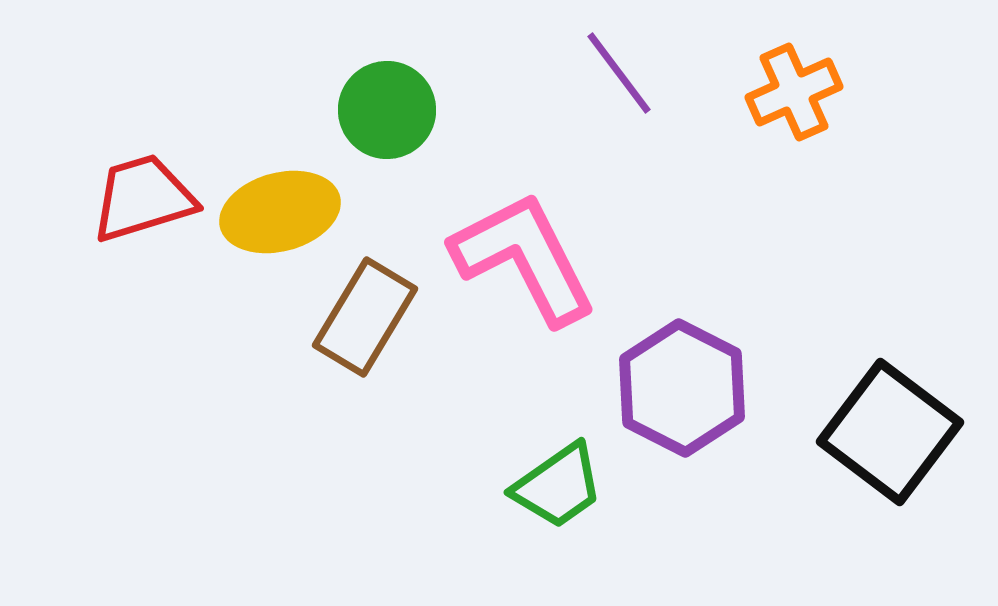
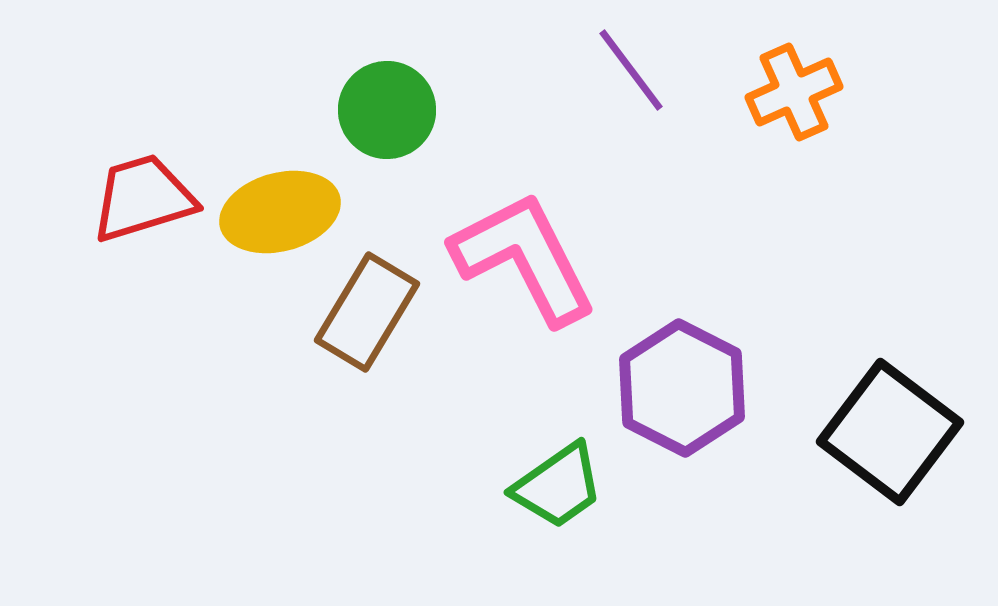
purple line: moved 12 px right, 3 px up
brown rectangle: moved 2 px right, 5 px up
